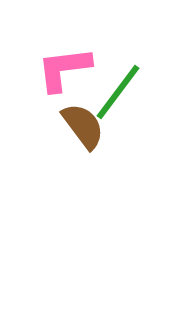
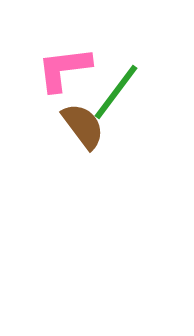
green line: moved 2 px left
